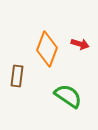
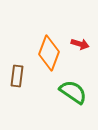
orange diamond: moved 2 px right, 4 px down
green semicircle: moved 5 px right, 4 px up
